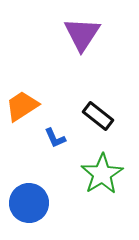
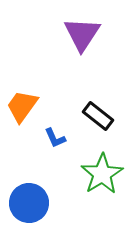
orange trapezoid: rotated 21 degrees counterclockwise
